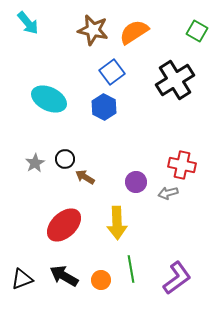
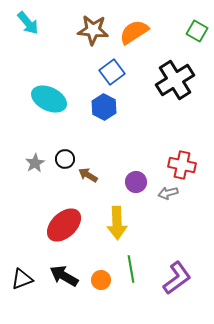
brown star: rotated 8 degrees counterclockwise
brown arrow: moved 3 px right, 2 px up
